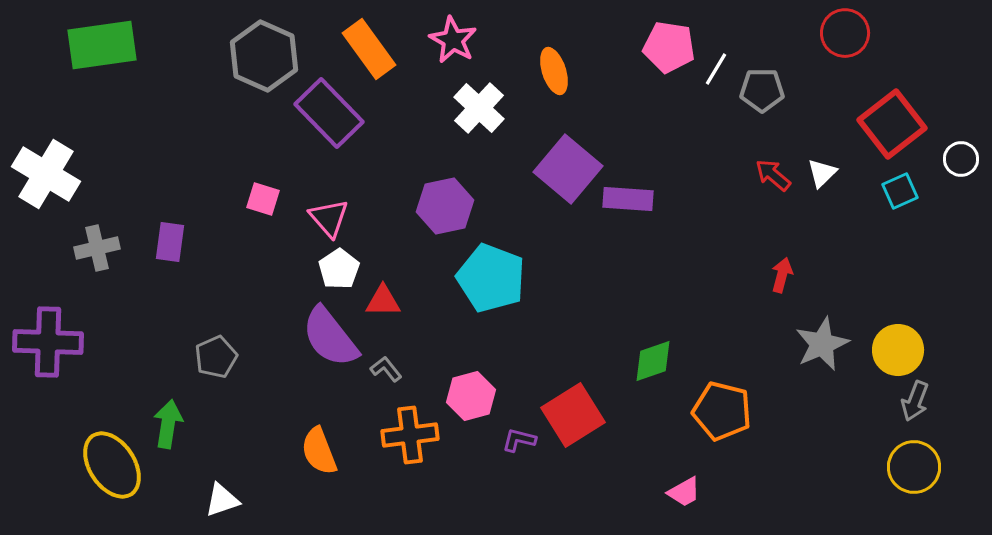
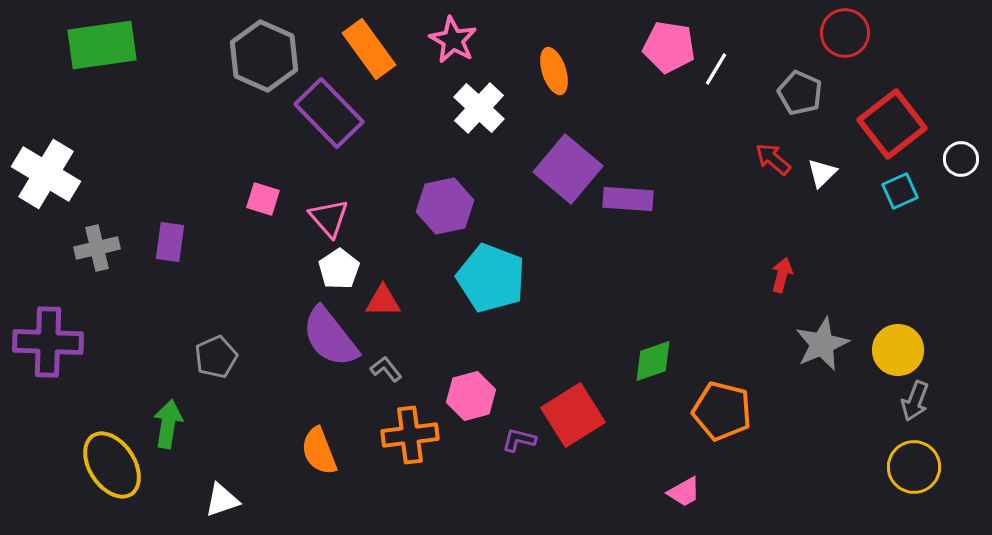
gray pentagon at (762, 90): moved 38 px right, 3 px down; rotated 24 degrees clockwise
red arrow at (773, 175): moved 16 px up
